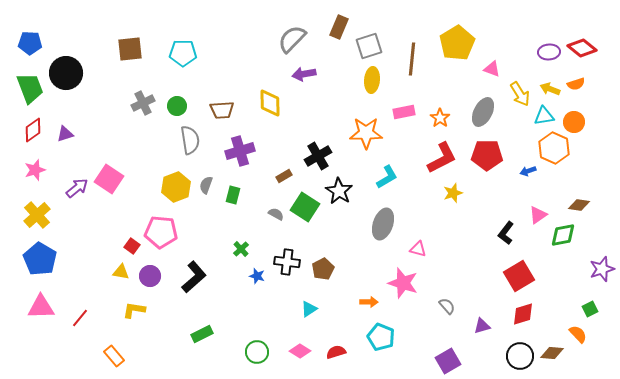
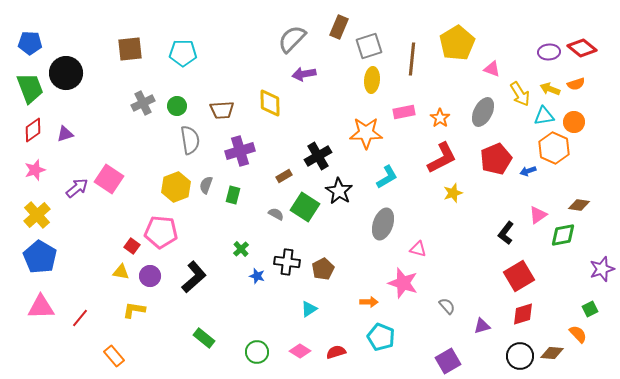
red pentagon at (487, 155): moved 9 px right, 4 px down; rotated 24 degrees counterclockwise
blue pentagon at (40, 259): moved 2 px up
green rectangle at (202, 334): moved 2 px right, 4 px down; rotated 65 degrees clockwise
